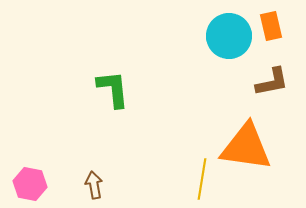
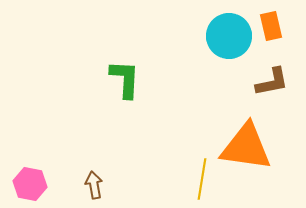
green L-shape: moved 12 px right, 10 px up; rotated 9 degrees clockwise
